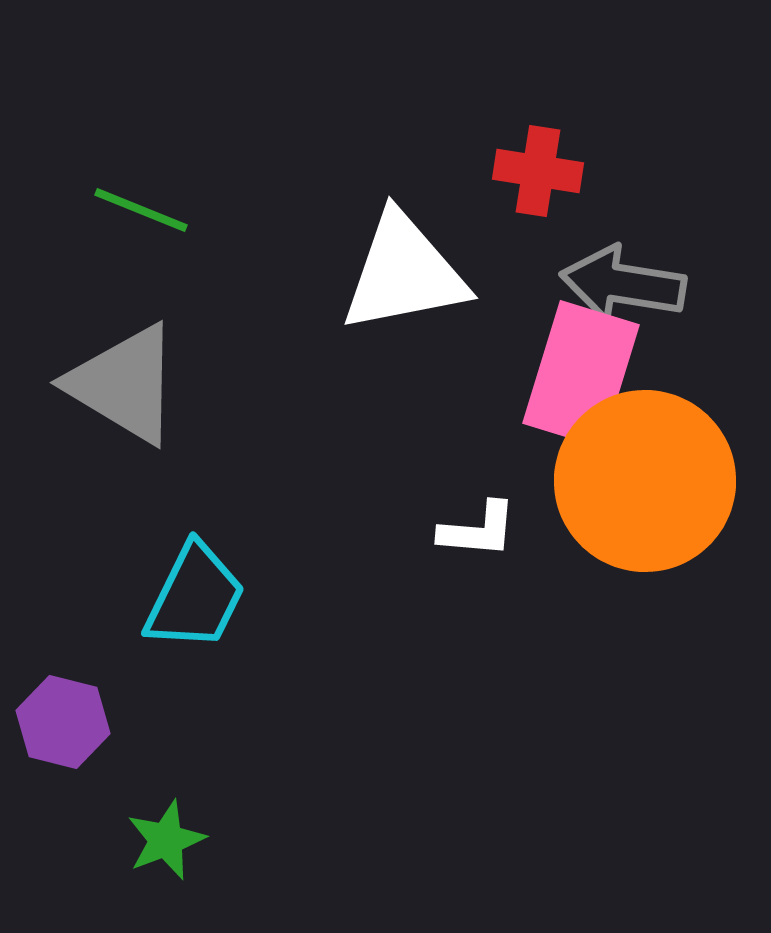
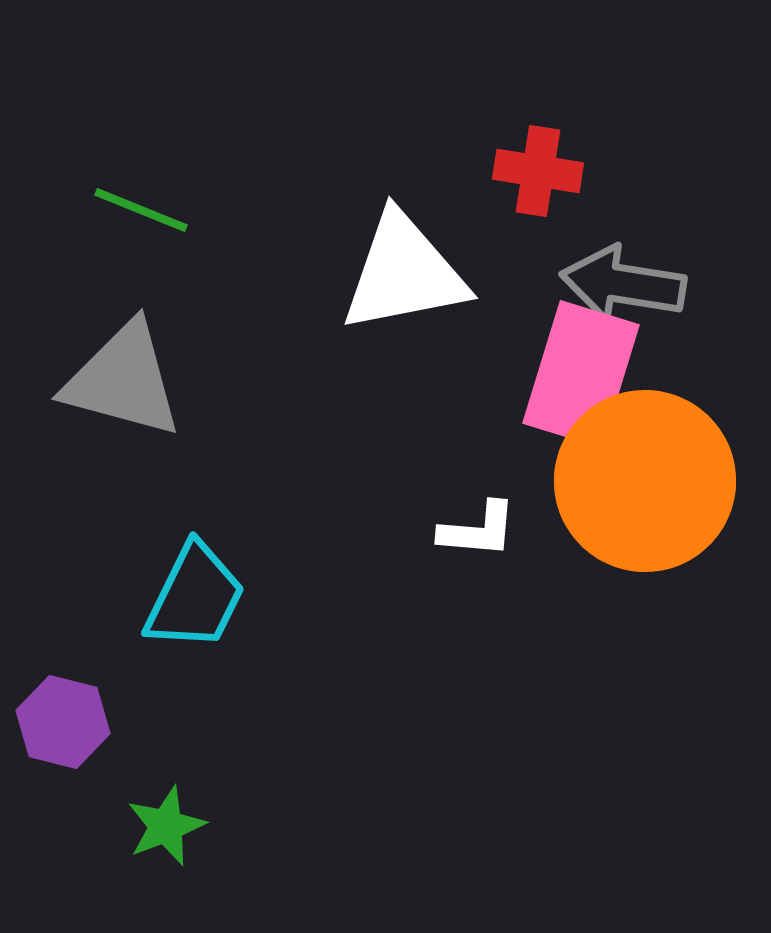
gray triangle: moved 1 px left, 4 px up; rotated 16 degrees counterclockwise
green star: moved 14 px up
